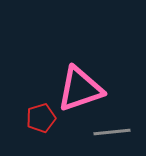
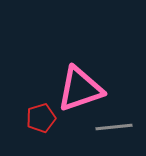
gray line: moved 2 px right, 5 px up
